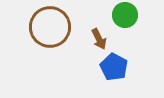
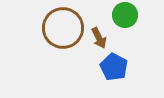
brown circle: moved 13 px right, 1 px down
brown arrow: moved 1 px up
